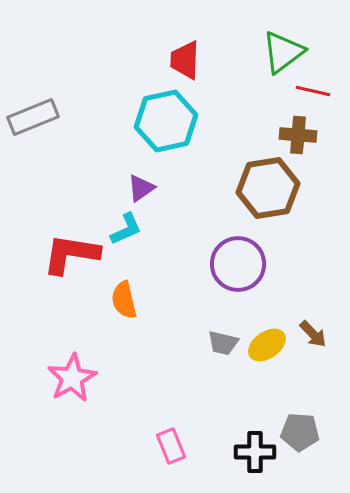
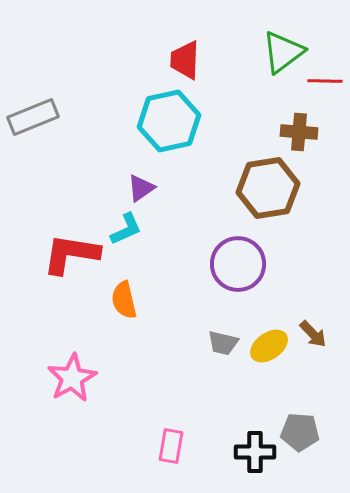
red line: moved 12 px right, 10 px up; rotated 12 degrees counterclockwise
cyan hexagon: moved 3 px right
brown cross: moved 1 px right, 3 px up
yellow ellipse: moved 2 px right, 1 px down
pink rectangle: rotated 32 degrees clockwise
